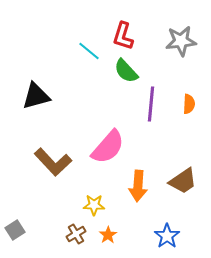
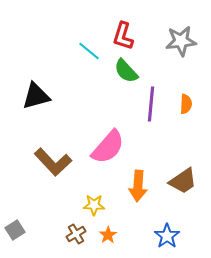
orange semicircle: moved 3 px left
